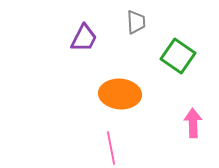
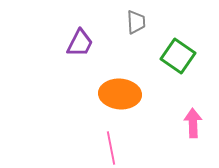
purple trapezoid: moved 4 px left, 5 px down
